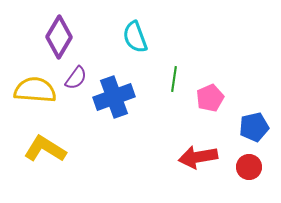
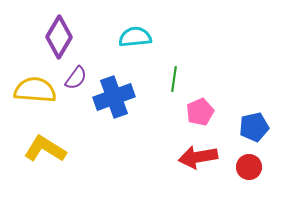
cyan semicircle: rotated 104 degrees clockwise
pink pentagon: moved 10 px left, 14 px down
